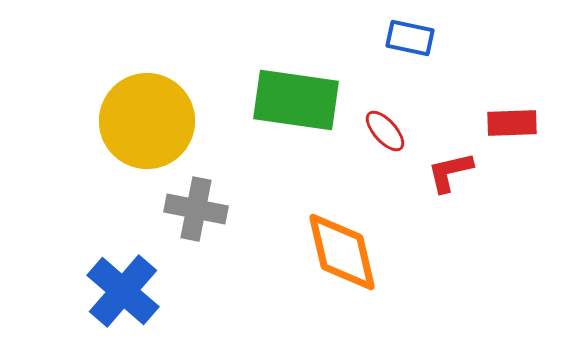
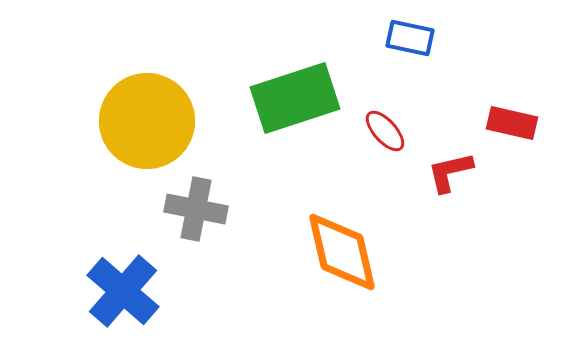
green rectangle: moved 1 px left, 2 px up; rotated 26 degrees counterclockwise
red rectangle: rotated 15 degrees clockwise
